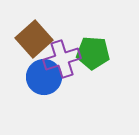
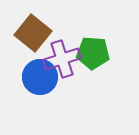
brown square: moved 1 px left, 6 px up; rotated 9 degrees counterclockwise
blue circle: moved 4 px left
